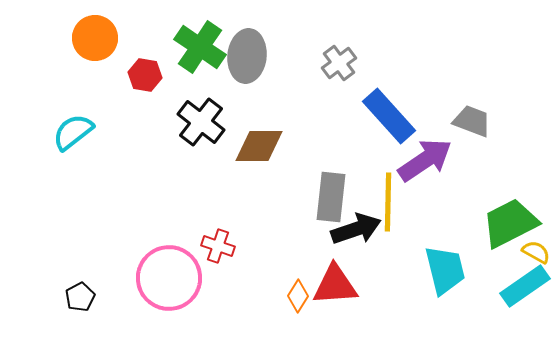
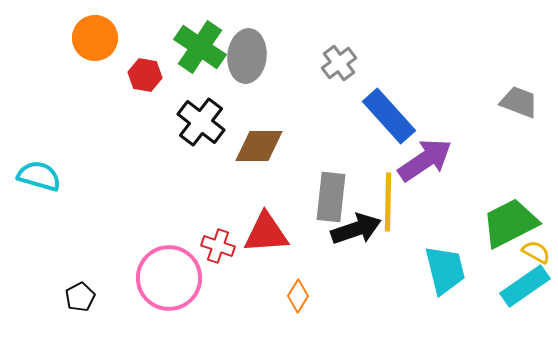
gray trapezoid: moved 47 px right, 19 px up
cyan semicircle: moved 34 px left, 44 px down; rotated 54 degrees clockwise
red triangle: moved 69 px left, 52 px up
